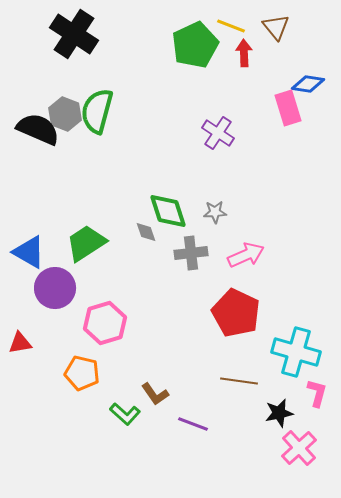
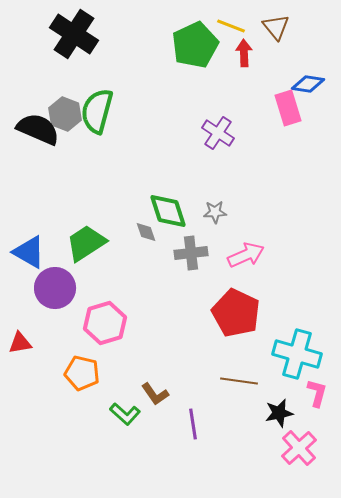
cyan cross: moved 1 px right, 2 px down
purple line: rotated 60 degrees clockwise
